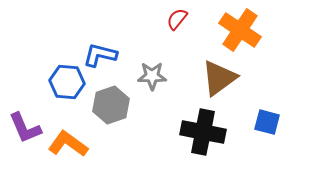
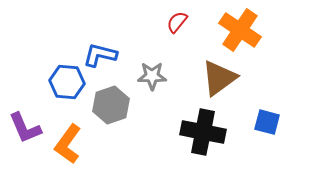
red semicircle: moved 3 px down
orange L-shape: rotated 90 degrees counterclockwise
